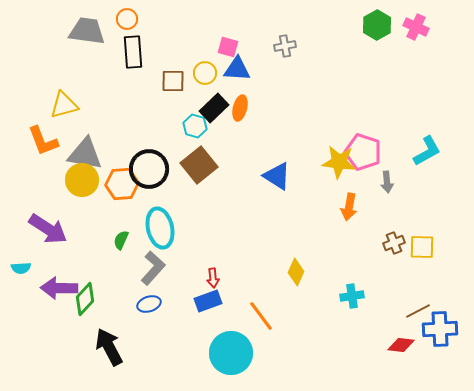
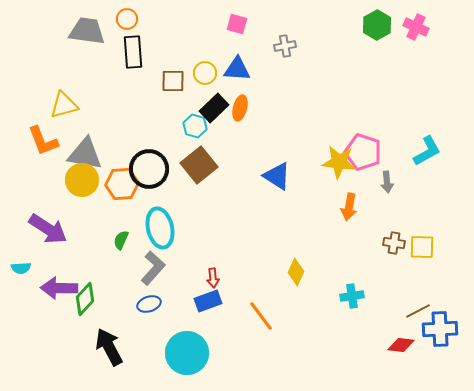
pink square at (228, 47): moved 9 px right, 23 px up
brown cross at (394, 243): rotated 30 degrees clockwise
cyan circle at (231, 353): moved 44 px left
